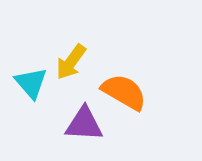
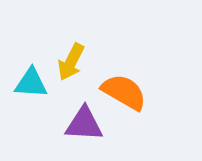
yellow arrow: rotated 9 degrees counterclockwise
cyan triangle: rotated 45 degrees counterclockwise
